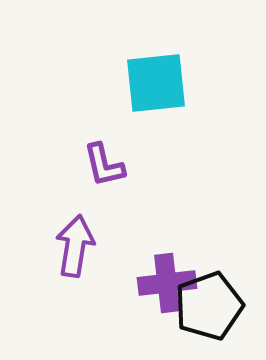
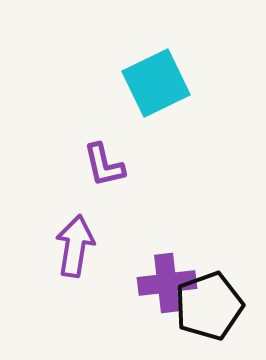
cyan square: rotated 20 degrees counterclockwise
